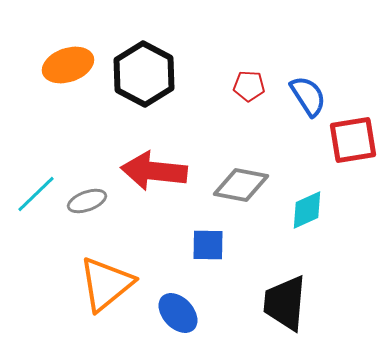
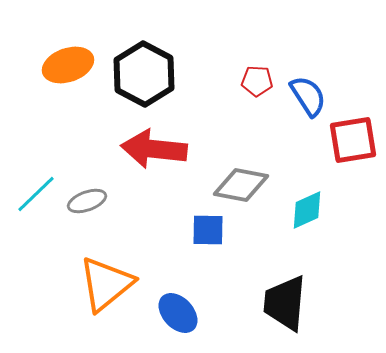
red pentagon: moved 8 px right, 5 px up
red arrow: moved 22 px up
blue square: moved 15 px up
